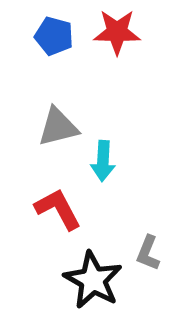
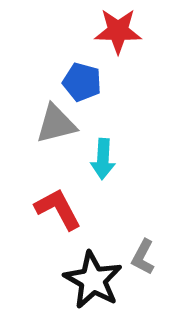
red star: moved 1 px right, 1 px up
blue pentagon: moved 28 px right, 46 px down
gray triangle: moved 2 px left, 3 px up
cyan arrow: moved 2 px up
gray L-shape: moved 5 px left, 4 px down; rotated 6 degrees clockwise
